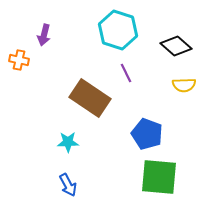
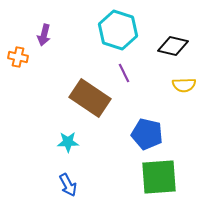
black diamond: moved 3 px left; rotated 28 degrees counterclockwise
orange cross: moved 1 px left, 3 px up
purple line: moved 2 px left
blue pentagon: rotated 8 degrees counterclockwise
green square: rotated 9 degrees counterclockwise
